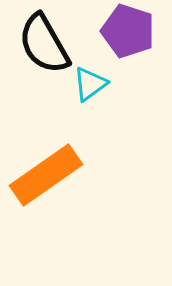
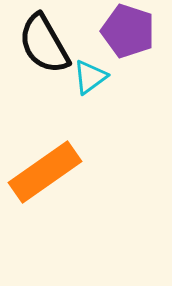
cyan triangle: moved 7 px up
orange rectangle: moved 1 px left, 3 px up
